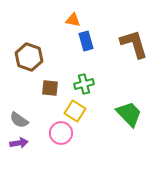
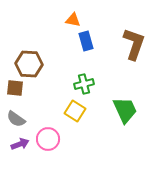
brown L-shape: rotated 36 degrees clockwise
brown hexagon: moved 7 px down; rotated 16 degrees counterclockwise
brown square: moved 35 px left
green trapezoid: moved 4 px left, 4 px up; rotated 20 degrees clockwise
gray semicircle: moved 3 px left, 1 px up
pink circle: moved 13 px left, 6 px down
purple arrow: moved 1 px right, 1 px down; rotated 12 degrees counterclockwise
